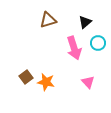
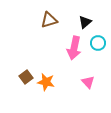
brown triangle: moved 1 px right
pink arrow: rotated 30 degrees clockwise
